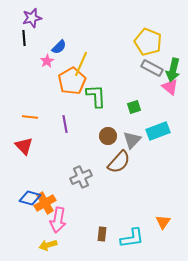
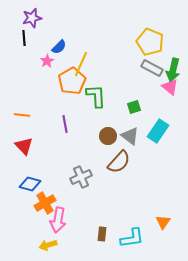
yellow pentagon: moved 2 px right
orange line: moved 8 px left, 2 px up
cyan rectangle: rotated 35 degrees counterclockwise
gray triangle: moved 2 px left, 4 px up; rotated 36 degrees counterclockwise
blue diamond: moved 14 px up
